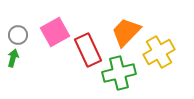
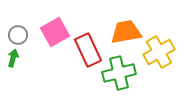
orange trapezoid: rotated 36 degrees clockwise
